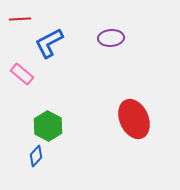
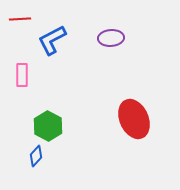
blue L-shape: moved 3 px right, 3 px up
pink rectangle: moved 1 px down; rotated 50 degrees clockwise
